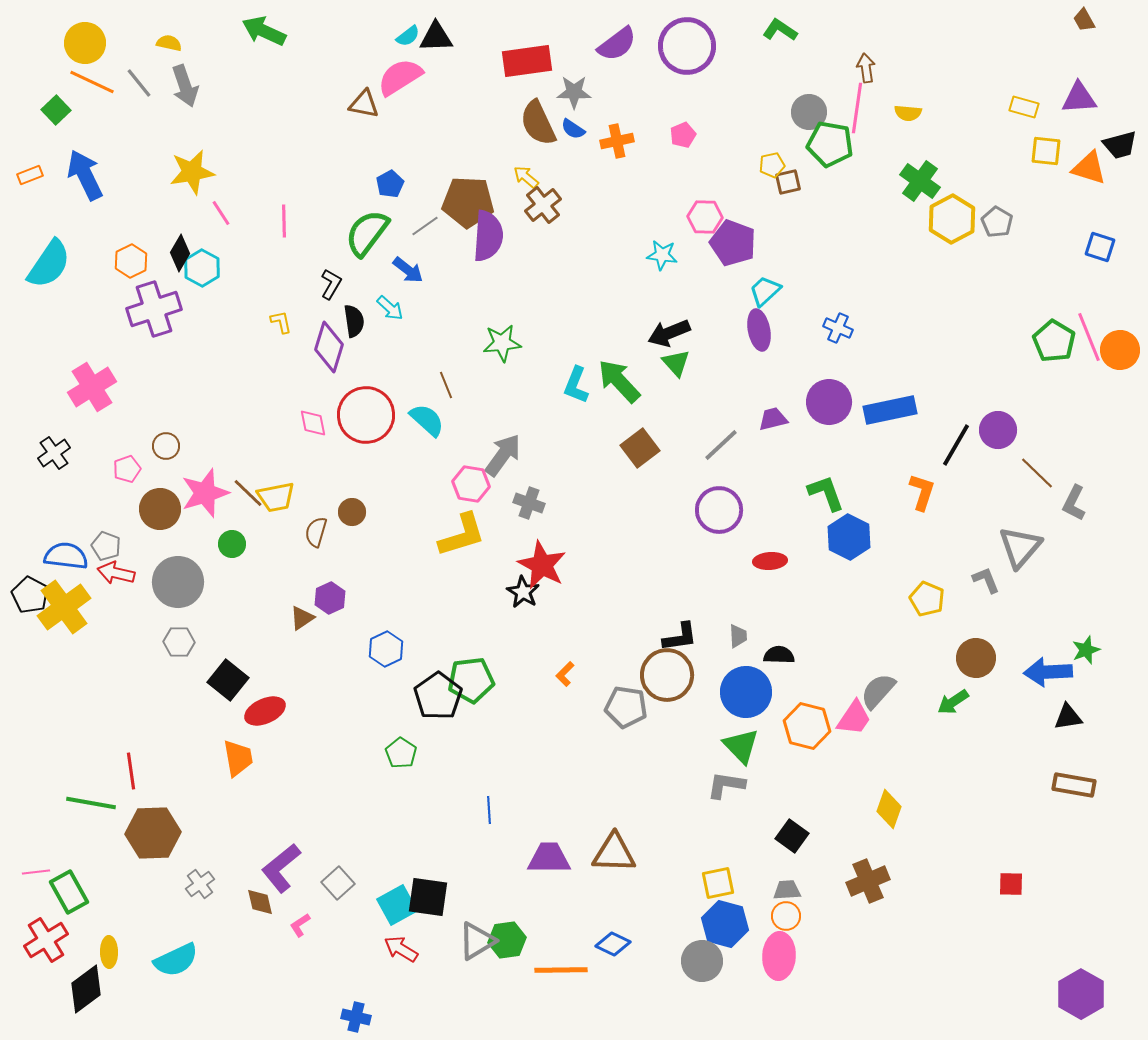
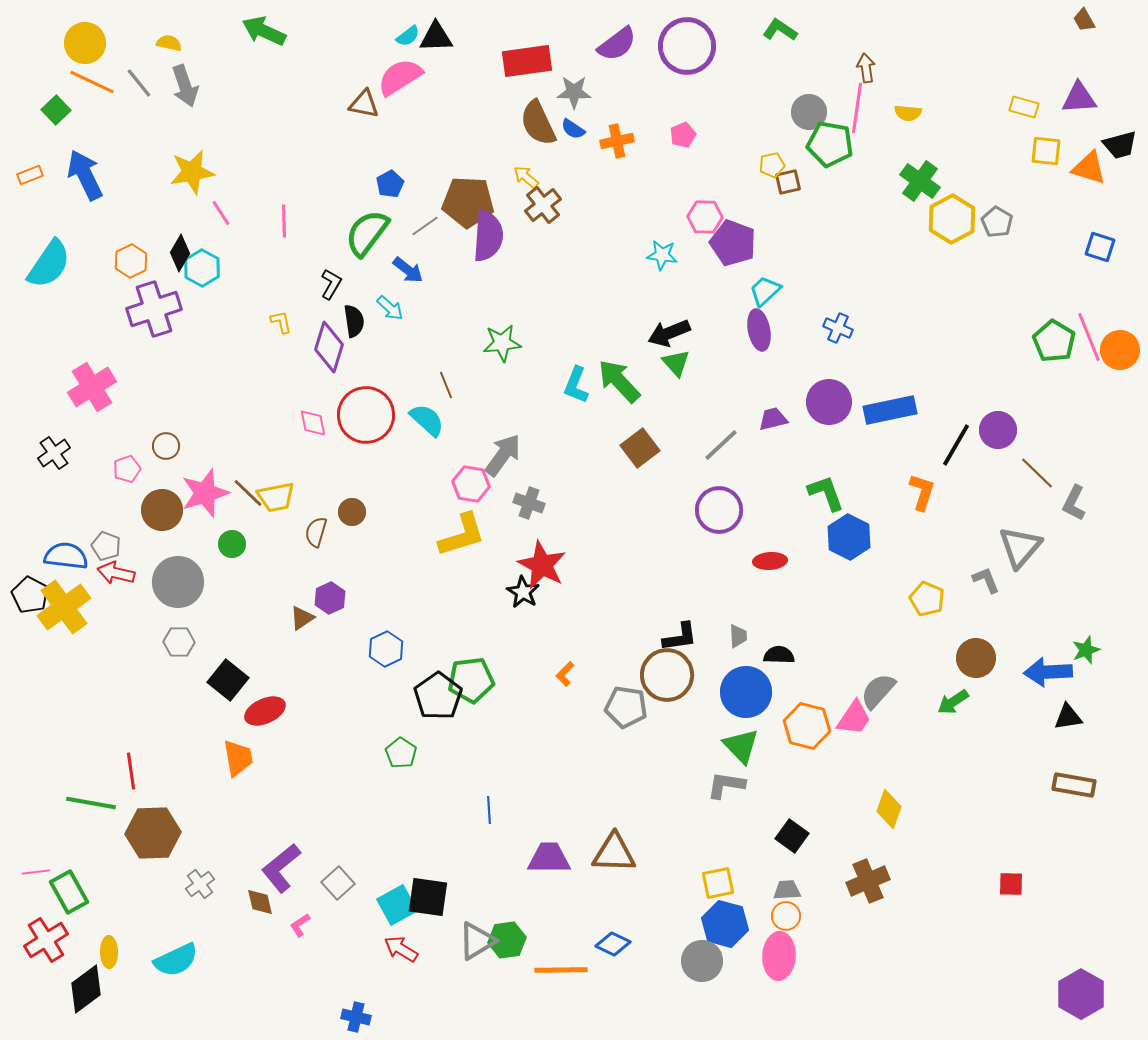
brown circle at (160, 509): moved 2 px right, 1 px down
